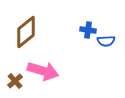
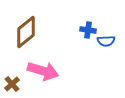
brown cross: moved 3 px left, 3 px down
